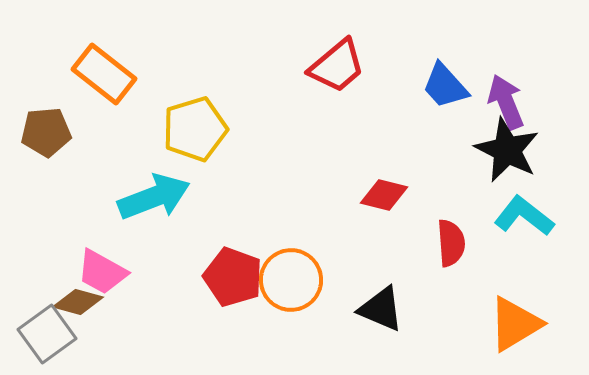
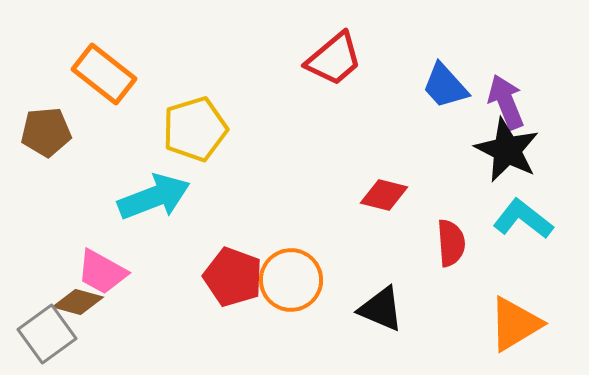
red trapezoid: moved 3 px left, 7 px up
cyan L-shape: moved 1 px left, 3 px down
